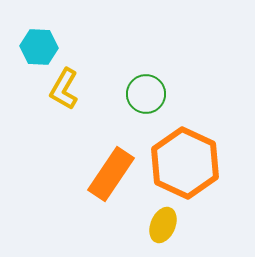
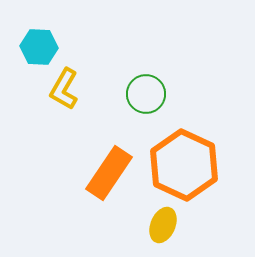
orange hexagon: moved 1 px left, 2 px down
orange rectangle: moved 2 px left, 1 px up
